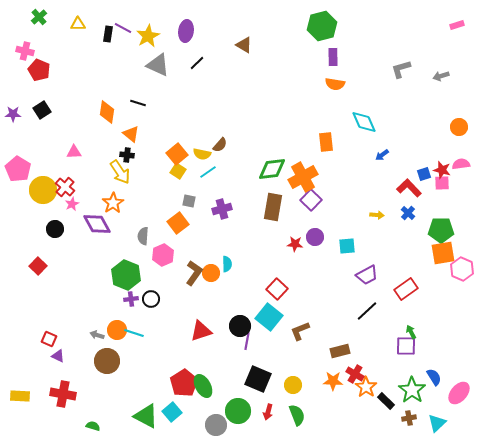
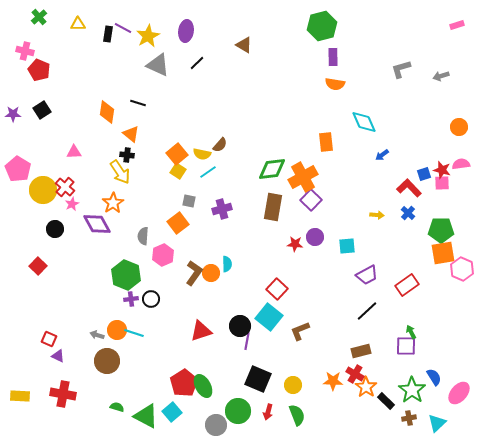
red rectangle at (406, 289): moved 1 px right, 4 px up
brown rectangle at (340, 351): moved 21 px right
green semicircle at (93, 426): moved 24 px right, 19 px up
